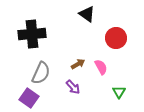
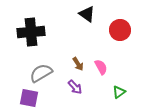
black cross: moved 1 px left, 2 px up
red circle: moved 4 px right, 8 px up
brown arrow: rotated 88 degrees clockwise
gray semicircle: rotated 145 degrees counterclockwise
purple arrow: moved 2 px right
green triangle: rotated 24 degrees clockwise
purple square: rotated 24 degrees counterclockwise
